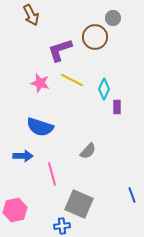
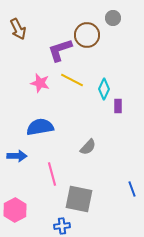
brown arrow: moved 13 px left, 14 px down
brown circle: moved 8 px left, 2 px up
purple rectangle: moved 1 px right, 1 px up
blue semicircle: rotated 152 degrees clockwise
gray semicircle: moved 4 px up
blue arrow: moved 6 px left
blue line: moved 6 px up
gray square: moved 5 px up; rotated 12 degrees counterclockwise
pink hexagon: rotated 15 degrees counterclockwise
